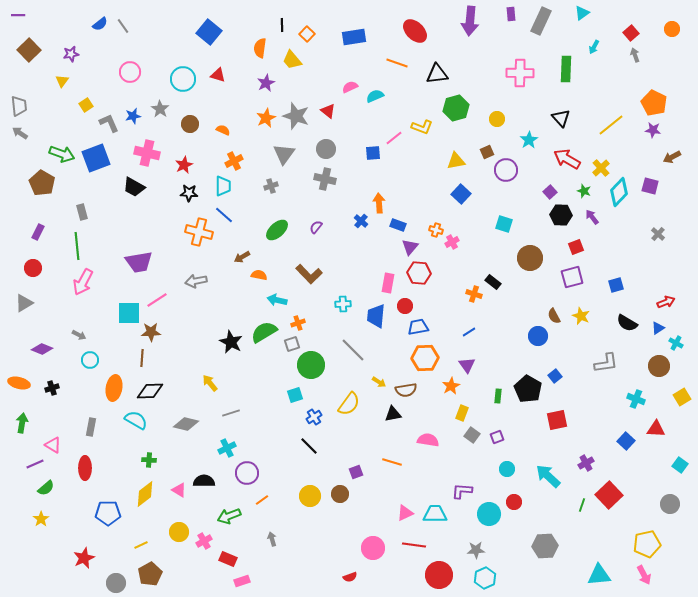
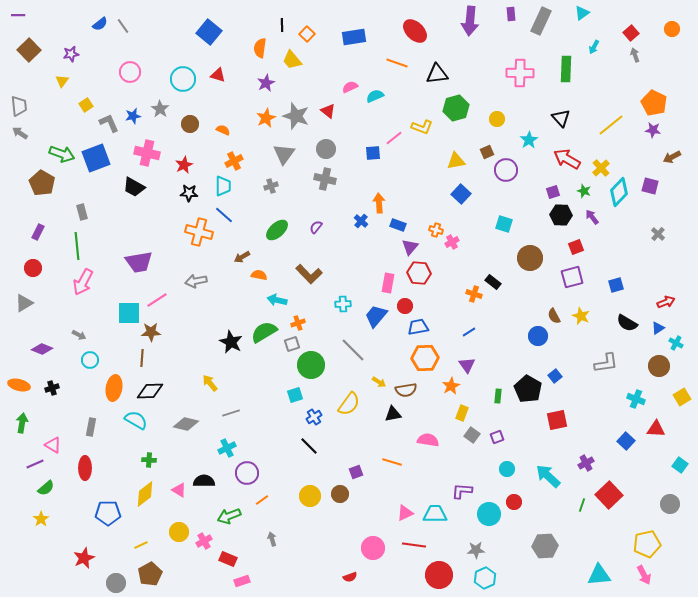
purple square at (550, 192): moved 3 px right; rotated 24 degrees clockwise
blue trapezoid at (376, 316): rotated 35 degrees clockwise
orange ellipse at (19, 383): moved 2 px down
